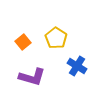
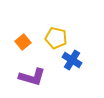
yellow pentagon: rotated 20 degrees counterclockwise
blue cross: moved 5 px left, 6 px up
